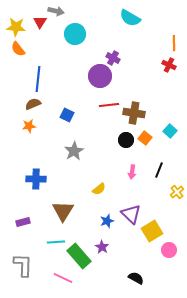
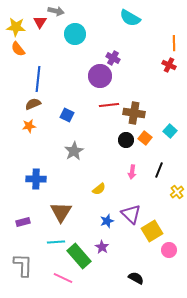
brown triangle: moved 2 px left, 1 px down
